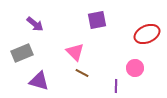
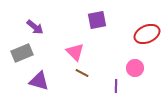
purple arrow: moved 3 px down
